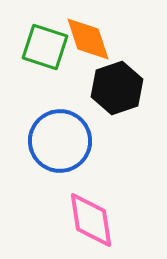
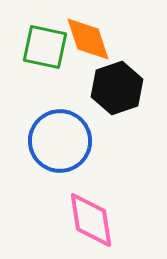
green square: rotated 6 degrees counterclockwise
